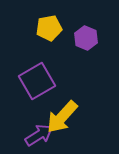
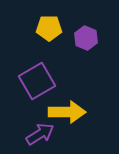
yellow pentagon: rotated 10 degrees clockwise
yellow arrow: moved 5 px right, 5 px up; rotated 132 degrees counterclockwise
purple arrow: moved 1 px right, 1 px up
